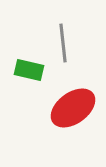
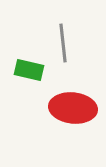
red ellipse: rotated 42 degrees clockwise
